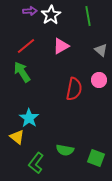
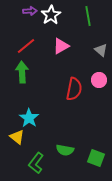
green arrow: rotated 30 degrees clockwise
